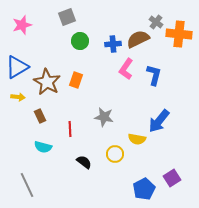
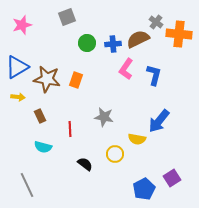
green circle: moved 7 px right, 2 px down
brown star: moved 3 px up; rotated 20 degrees counterclockwise
black semicircle: moved 1 px right, 2 px down
